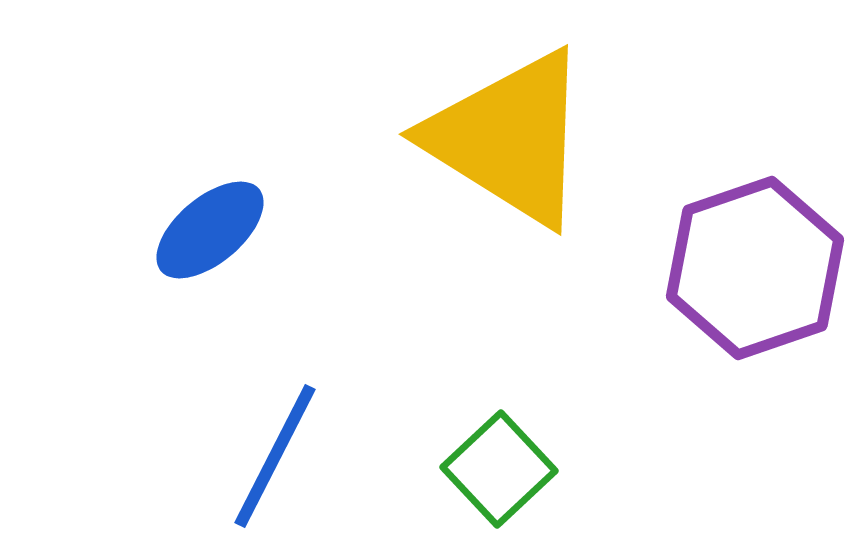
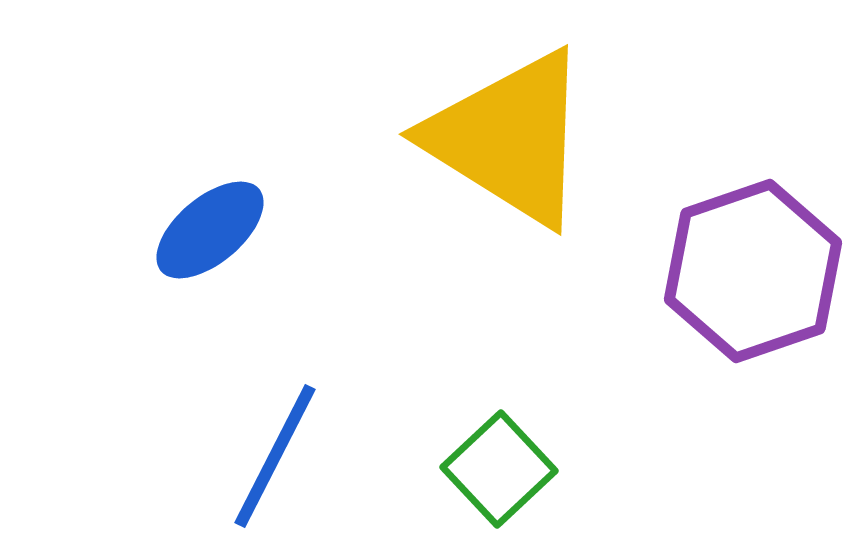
purple hexagon: moved 2 px left, 3 px down
